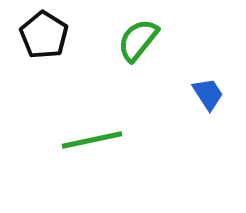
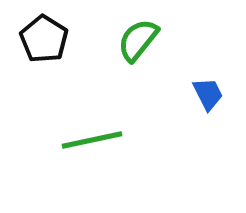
black pentagon: moved 4 px down
blue trapezoid: rotated 6 degrees clockwise
